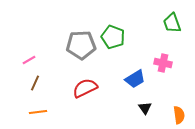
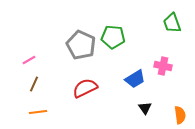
green pentagon: rotated 15 degrees counterclockwise
gray pentagon: rotated 28 degrees clockwise
pink cross: moved 3 px down
brown line: moved 1 px left, 1 px down
orange semicircle: moved 1 px right
